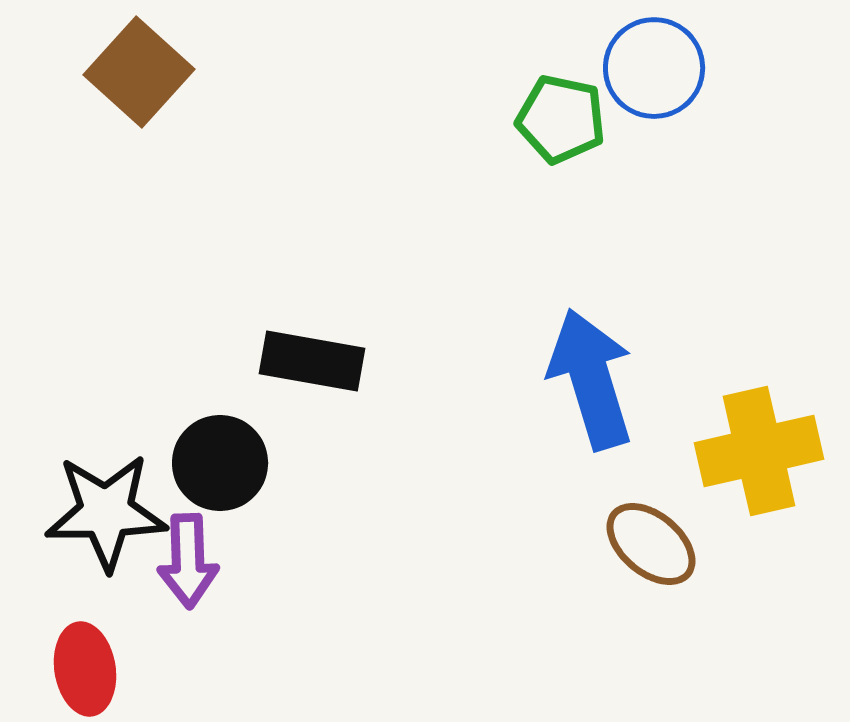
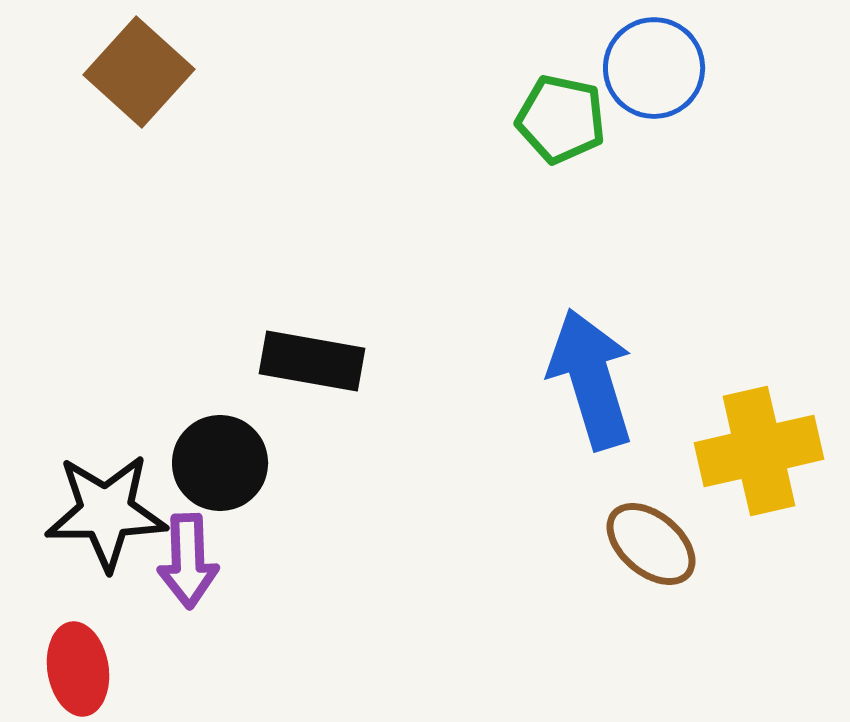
red ellipse: moved 7 px left
